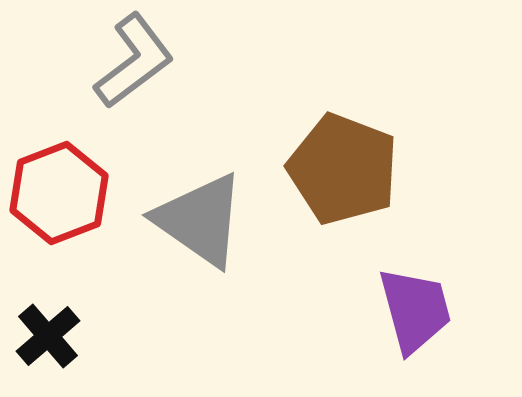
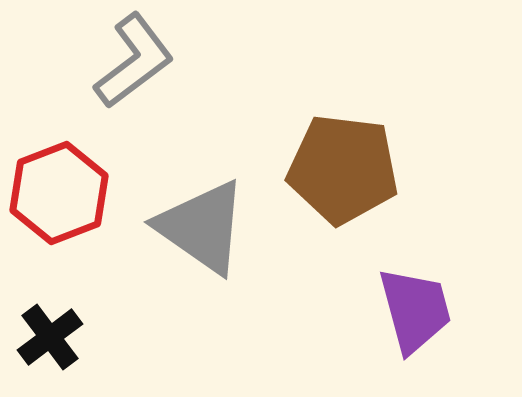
brown pentagon: rotated 14 degrees counterclockwise
gray triangle: moved 2 px right, 7 px down
black cross: moved 2 px right, 1 px down; rotated 4 degrees clockwise
